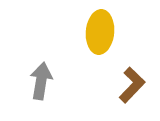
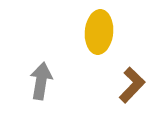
yellow ellipse: moved 1 px left
